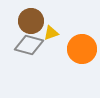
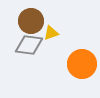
gray diamond: rotated 8 degrees counterclockwise
orange circle: moved 15 px down
